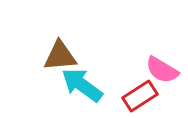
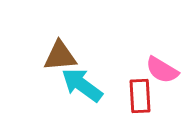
red rectangle: rotated 60 degrees counterclockwise
